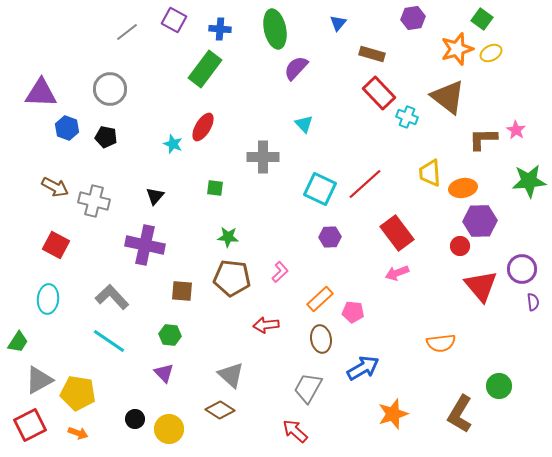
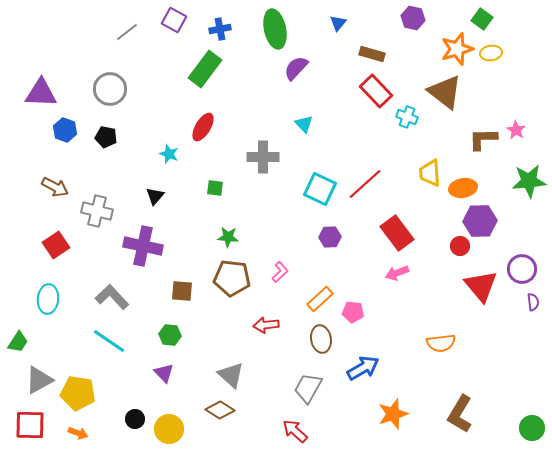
purple hexagon at (413, 18): rotated 20 degrees clockwise
blue cross at (220, 29): rotated 15 degrees counterclockwise
yellow ellipse at (491, 53): rotated 20 degrees clockwise
red rectangle at (379, 93): moved 3 px left, 2 px up
brown triangle at (448, 97): moved 3 px left, 5 px up
blue hexagon at (67, 128): moved 2 px left, 2 px down
cyan star at (173, 144): moved 4 px left, 10 px down
gray cross at (94, 201): moved 3 px right, 10 px down
red square at (56, 245): rotated 28 degrees clockwise
purple cross at (145, 245): moved 2 px left, 1 px down
green circle at (499, 386): moved 33 px right, 42 px down
red square at (30, 425): rotated 28 degrees clockwise
